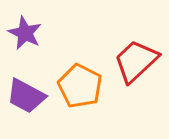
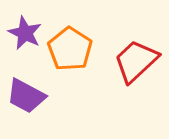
orange pentagon: moved 10 px left, 37 px up; rotated 6 degrees clockwise
